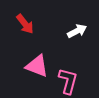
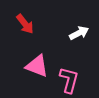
white arrow: moved 2 px right, 2 px down
pink L-shape: moved 1 px right, 1 px up
